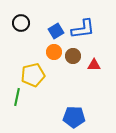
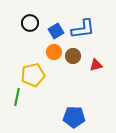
black circle: moved 9 px right
red triangle: moved 2 px right; rotated 16 degrees counterclockwise
